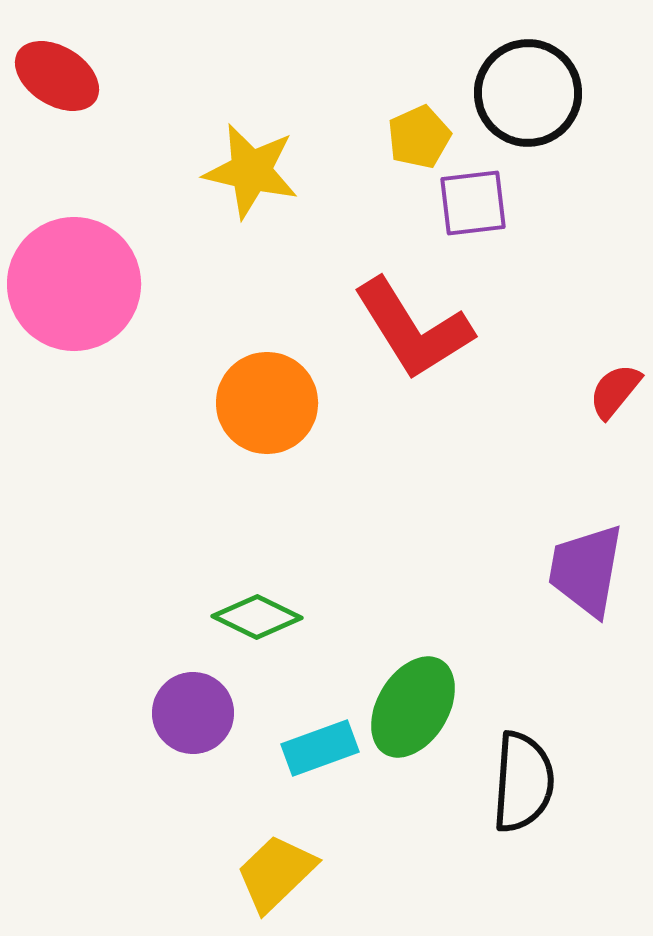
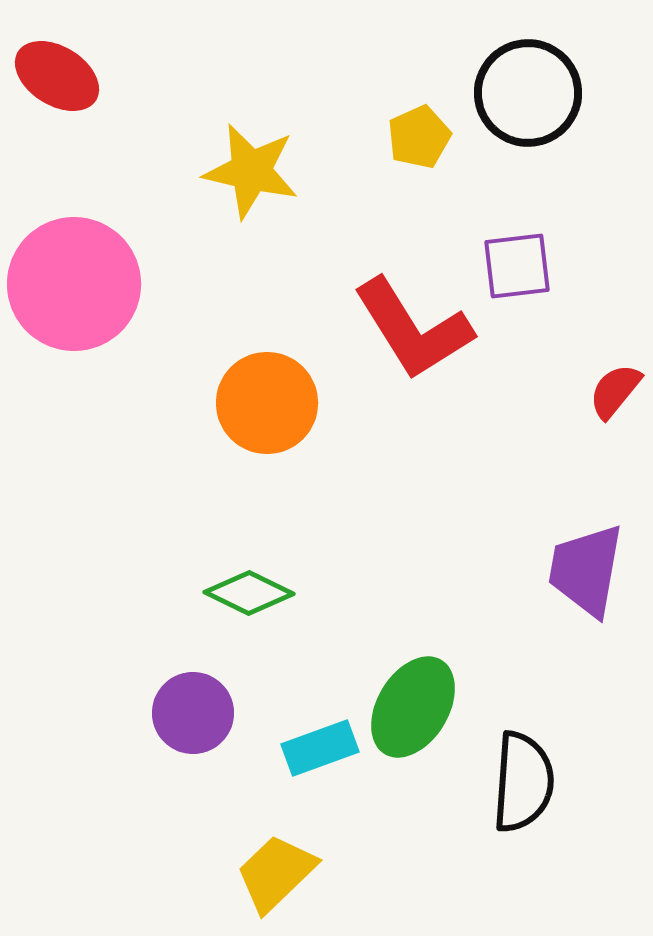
purple square: moved 44 px right, 63 px down
green diamond: moved 8 px left, 24 px up
